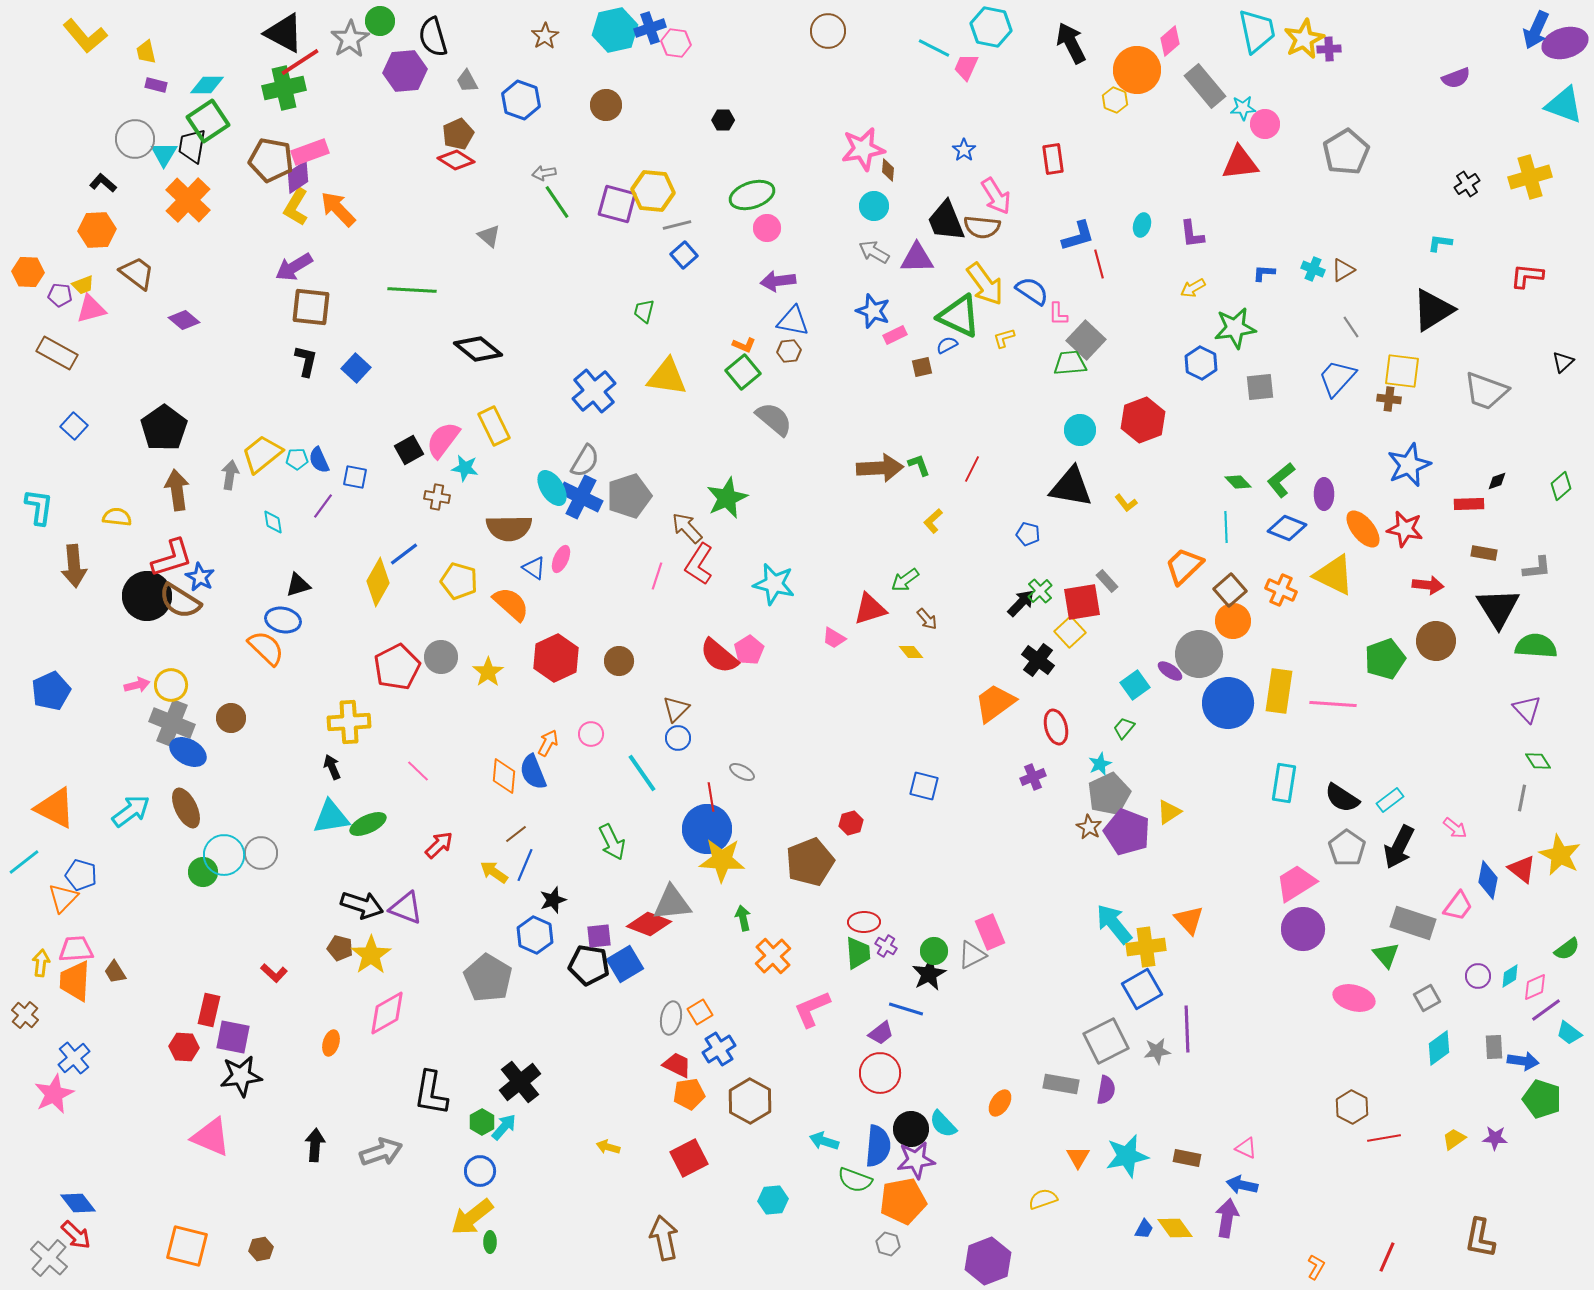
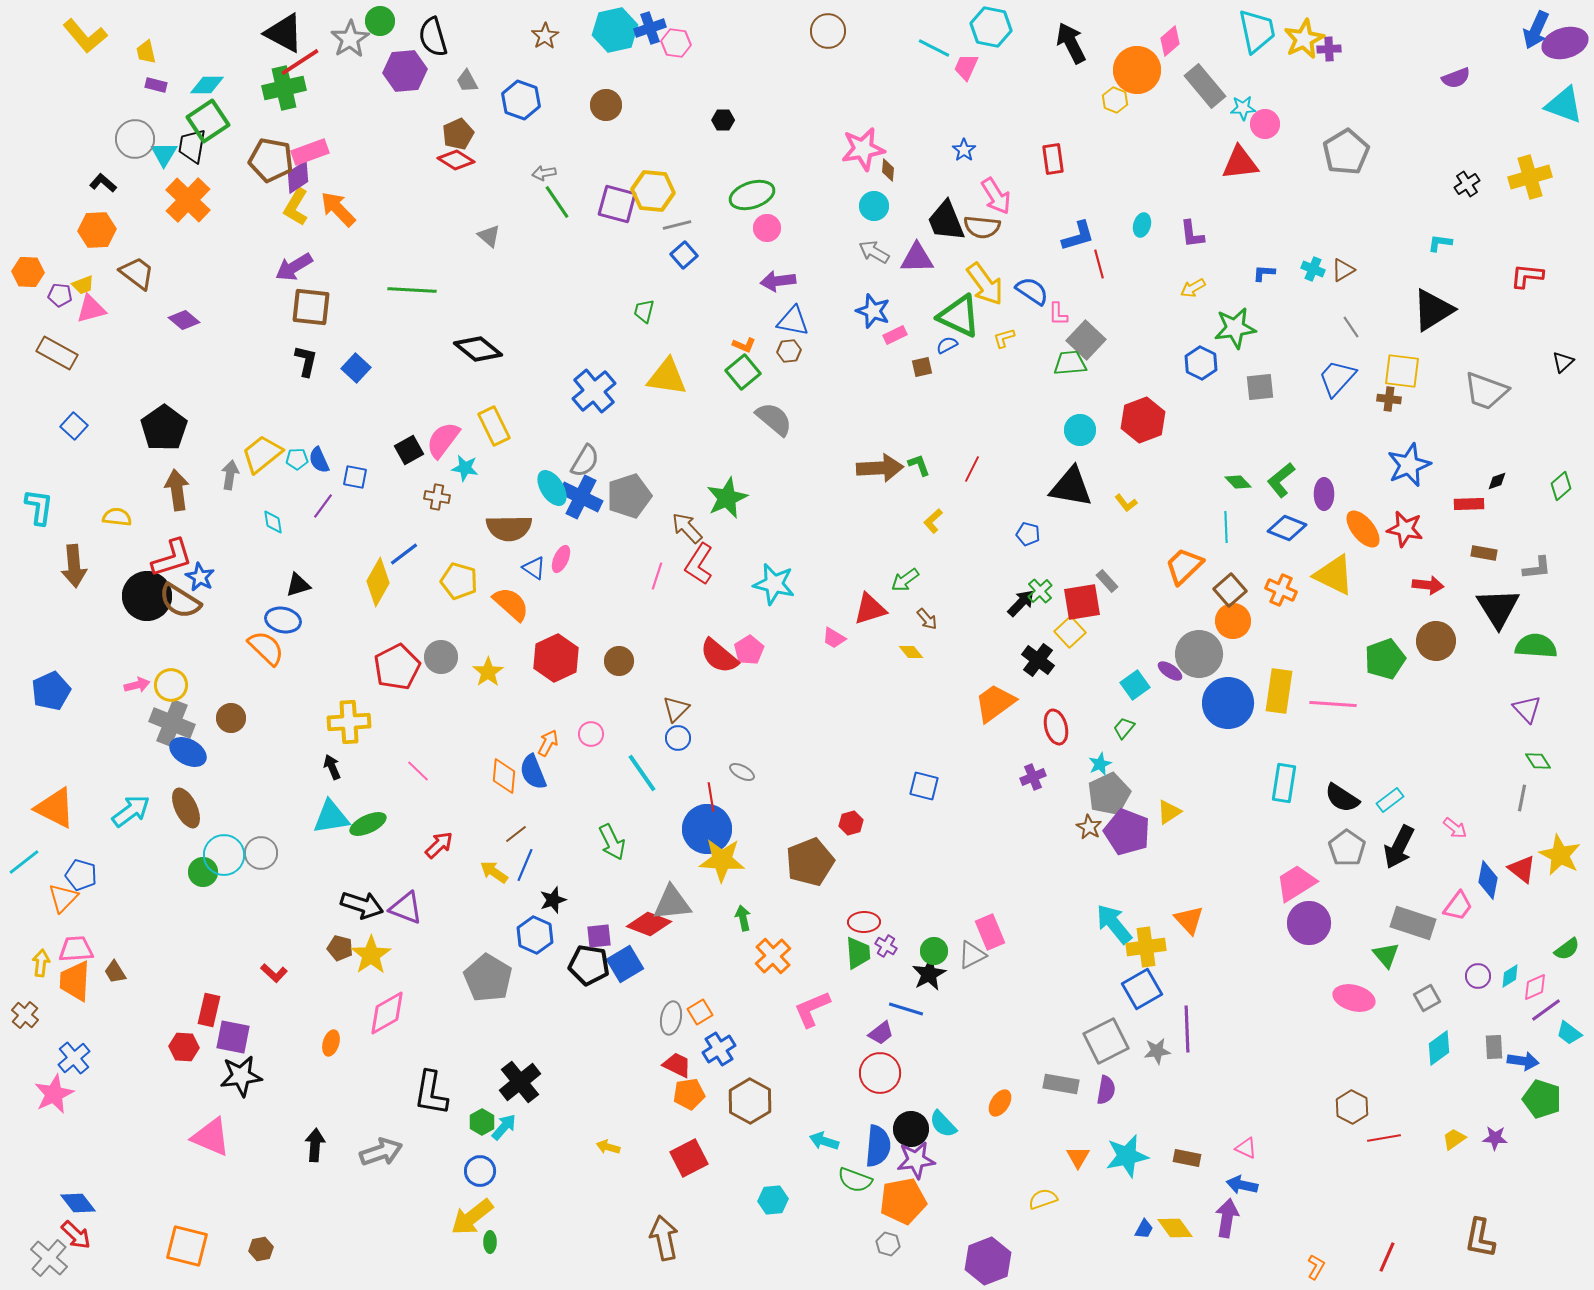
purple circle at (1303, 929): moved 6 px right, 6 px up
